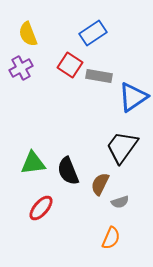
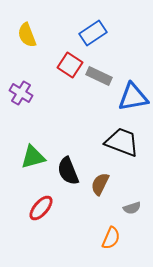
yellow semicircle: moved 1 px left, 1 px down
purple cross: moved 25 px down; rotated 30 degrees counterclockwise
gray rectangle: rotated 15 degrees clockwise
blue triangle: rotated 24 degrees clockwise
black trapezoid: moved 5 px up; rotated 75 degrees clockwise
green triangle: moved 6 px up; rotated 8 degrees counterclockwise
gray semicircle: moved 12 px right, 6 px down
